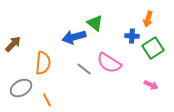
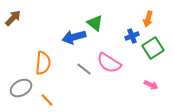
blue cross: rotated 24 degrees counterclockwise
brown arrow: moved 26 px up
orange line: rotated 16 degrees counterclockwise
